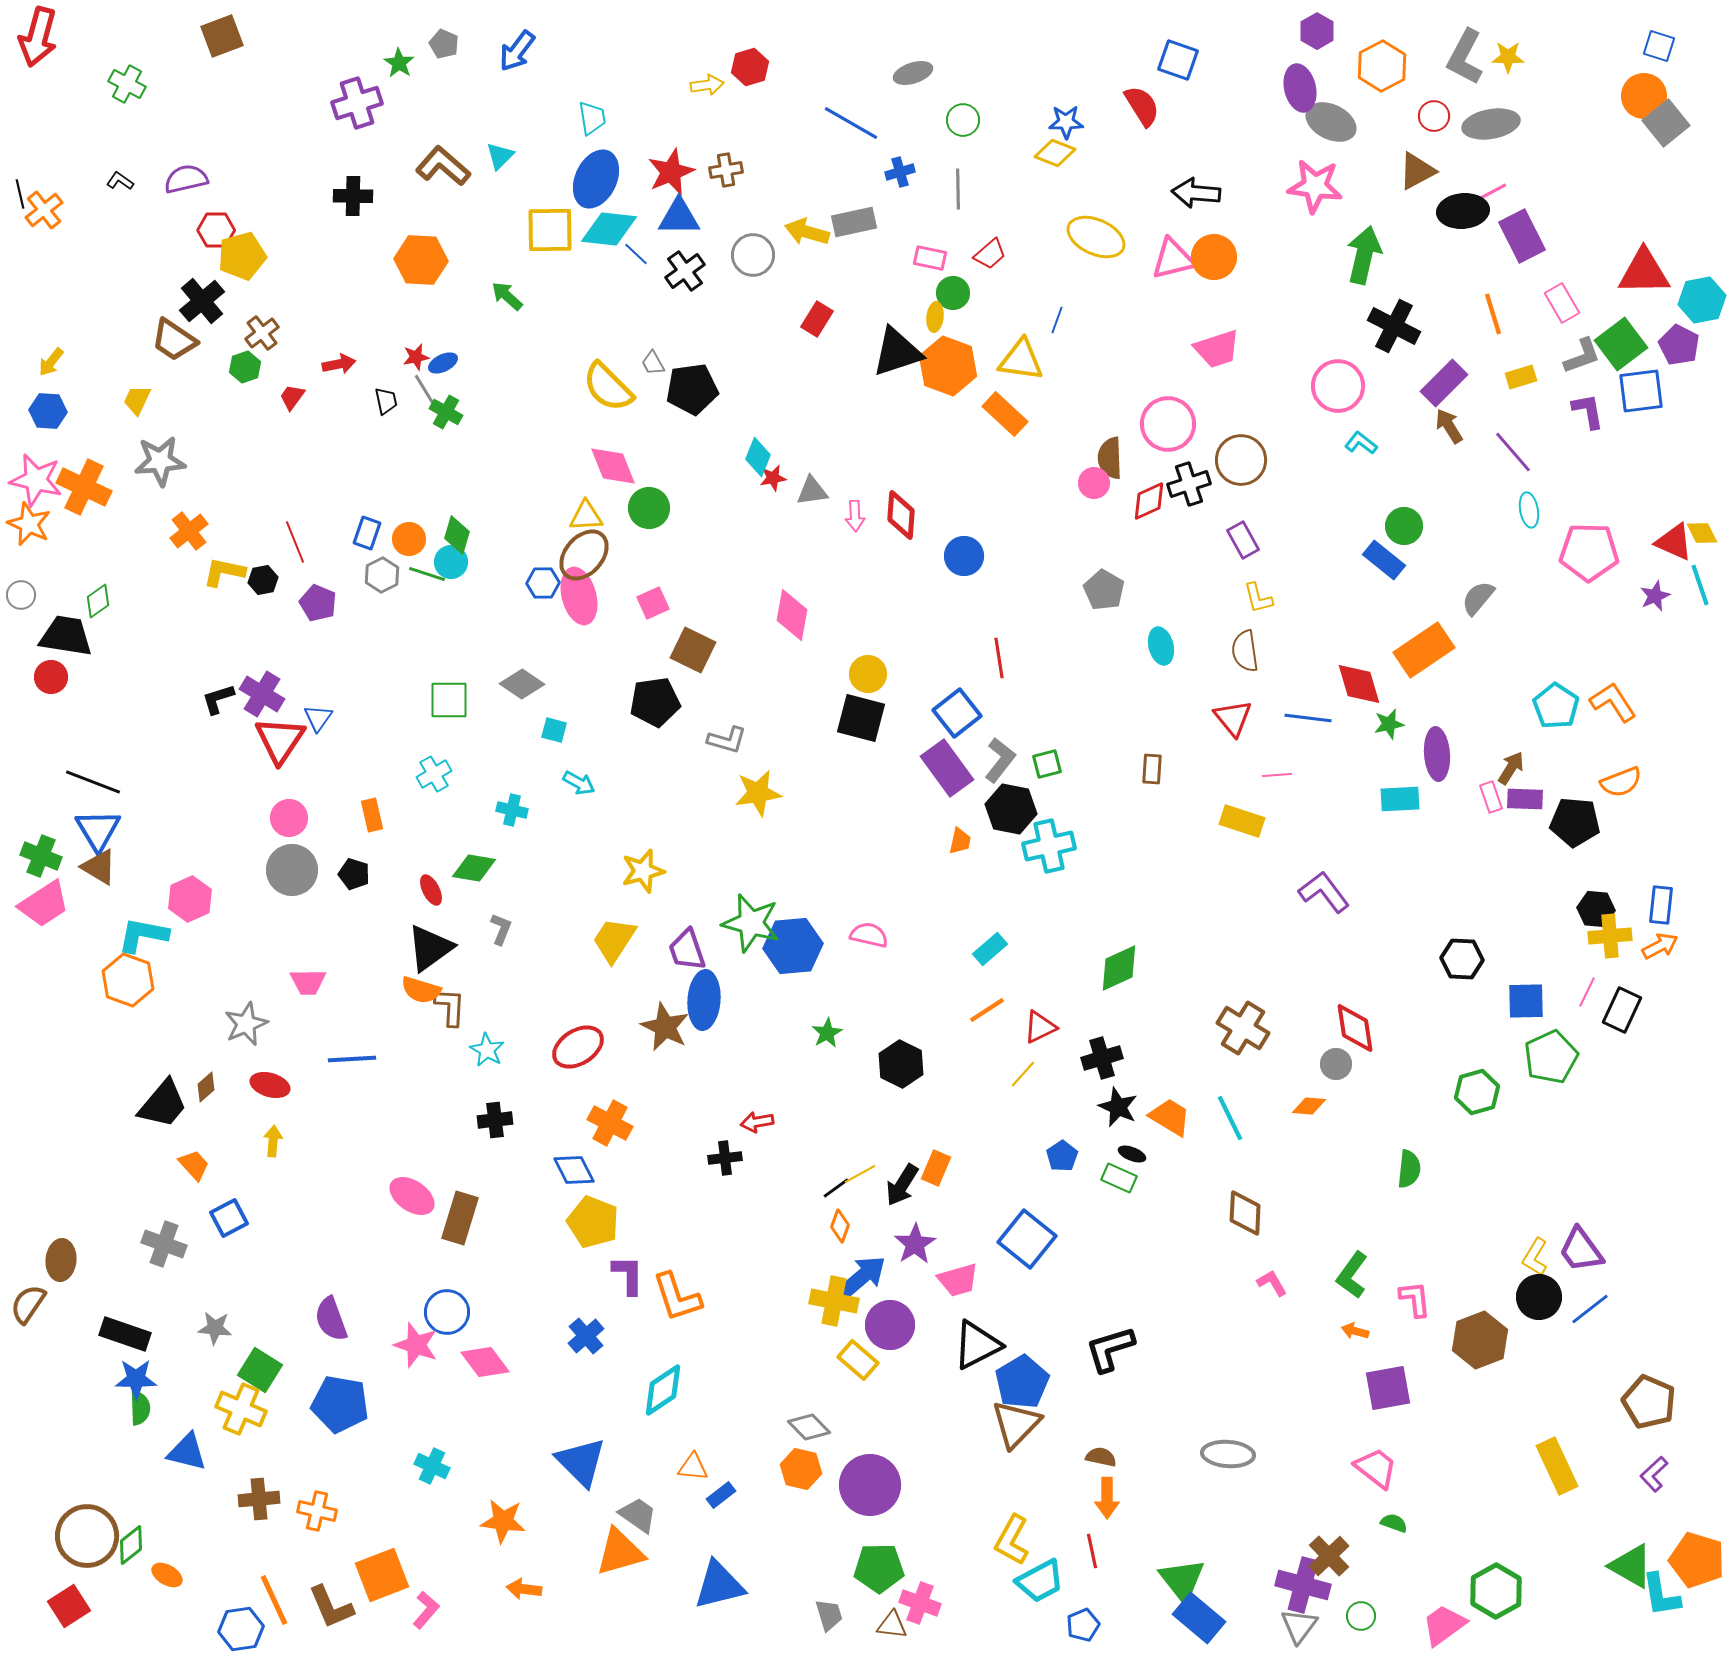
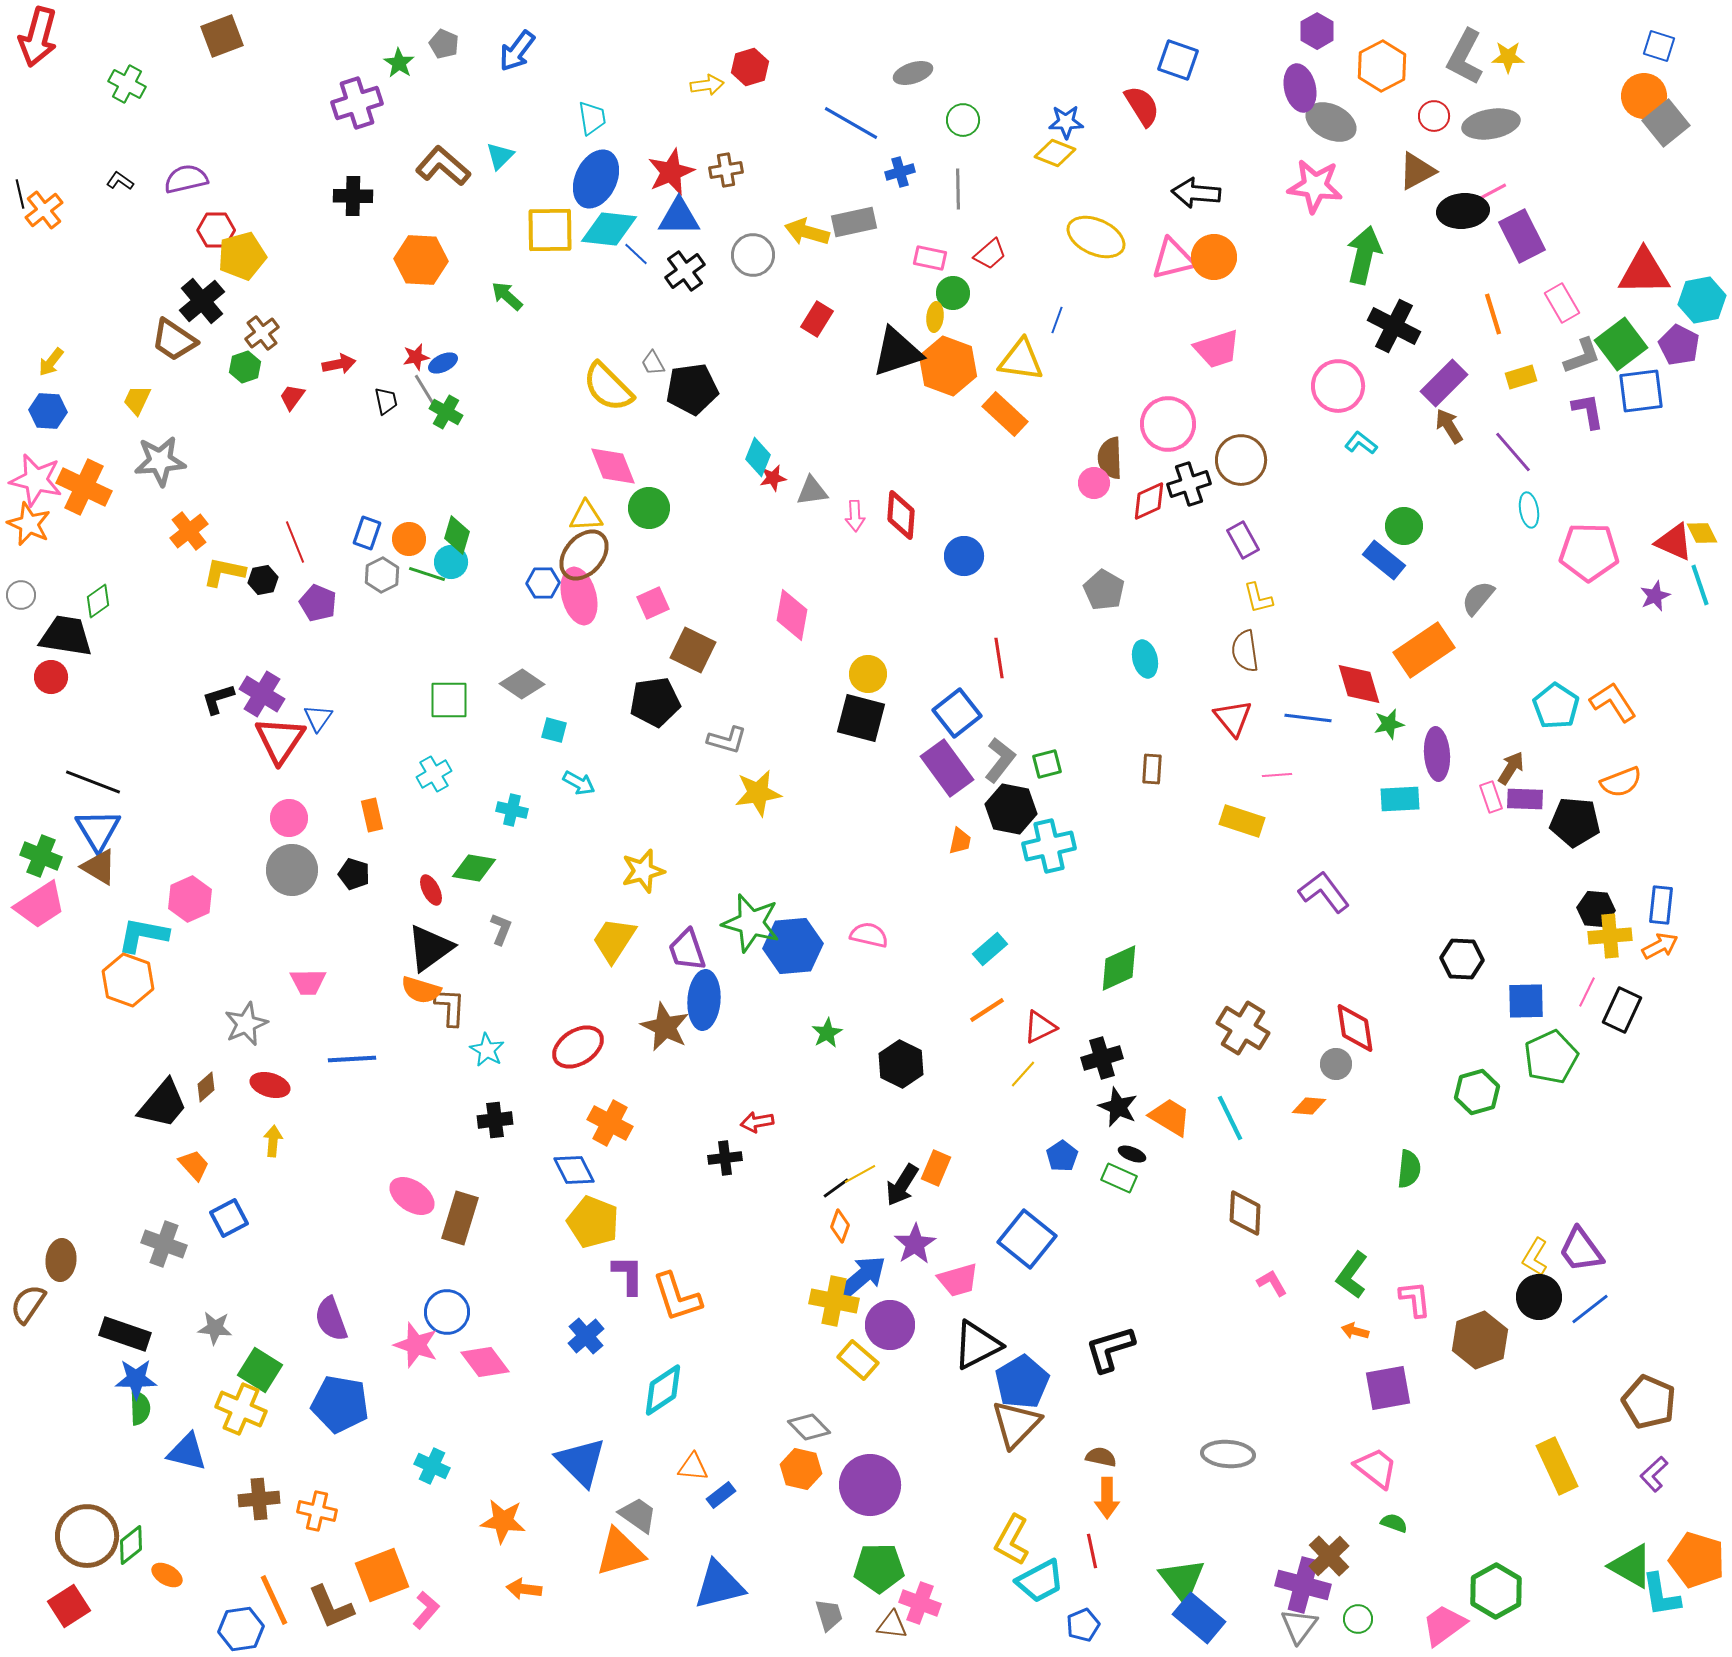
cyan ellipse at (1161, 646): moved 16 px left, 13 px down
pink trapezoid at (44, 904): moved 4 px left, 1 px down
green circle at (1361, 1616): moved 3 px left, 3 px down
